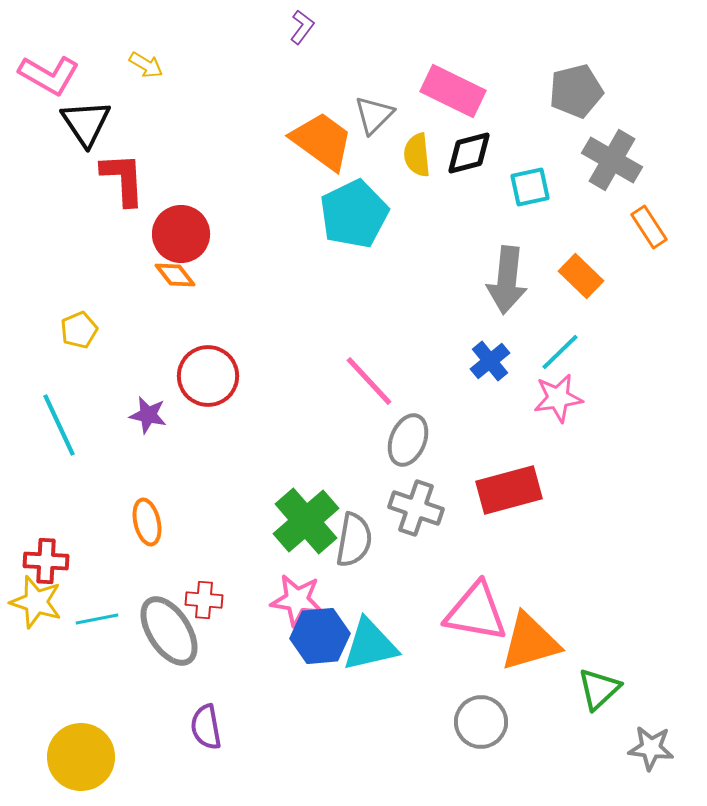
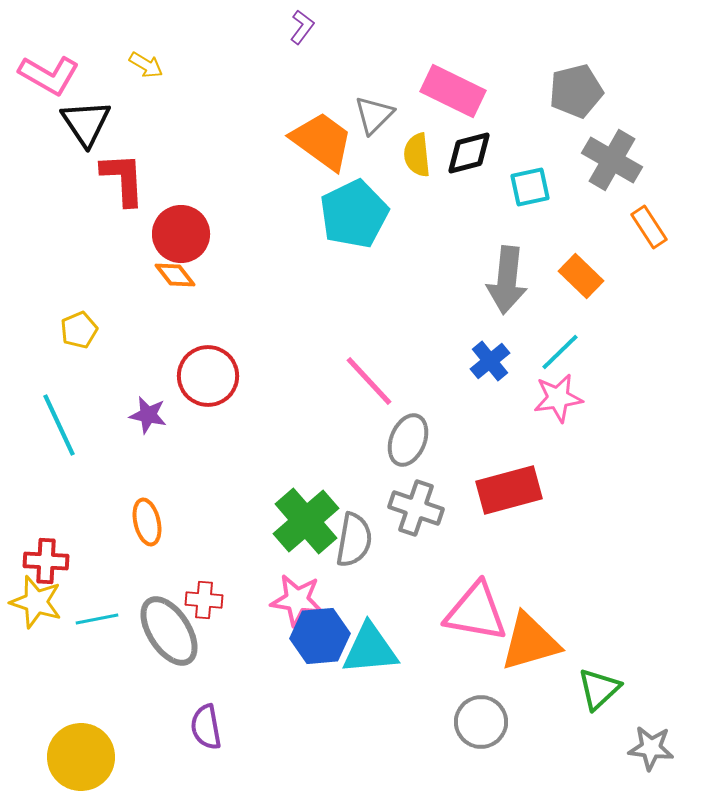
cyan triangle at (370, 645): moved 4 px down; rotated 8 degrees clockwise
